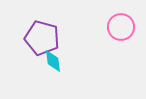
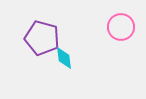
cyan diamond: moved 11 px right, 3 px up
